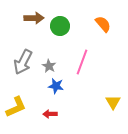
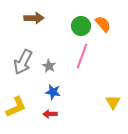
green circle: moved 21 px right
pink line: moved 6 px up
blue star: moved 3 px left, 6 px down
